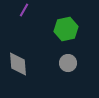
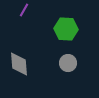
green hexagon: rotated 15 degrees clockwise
gray diamond: moved 1 px right
